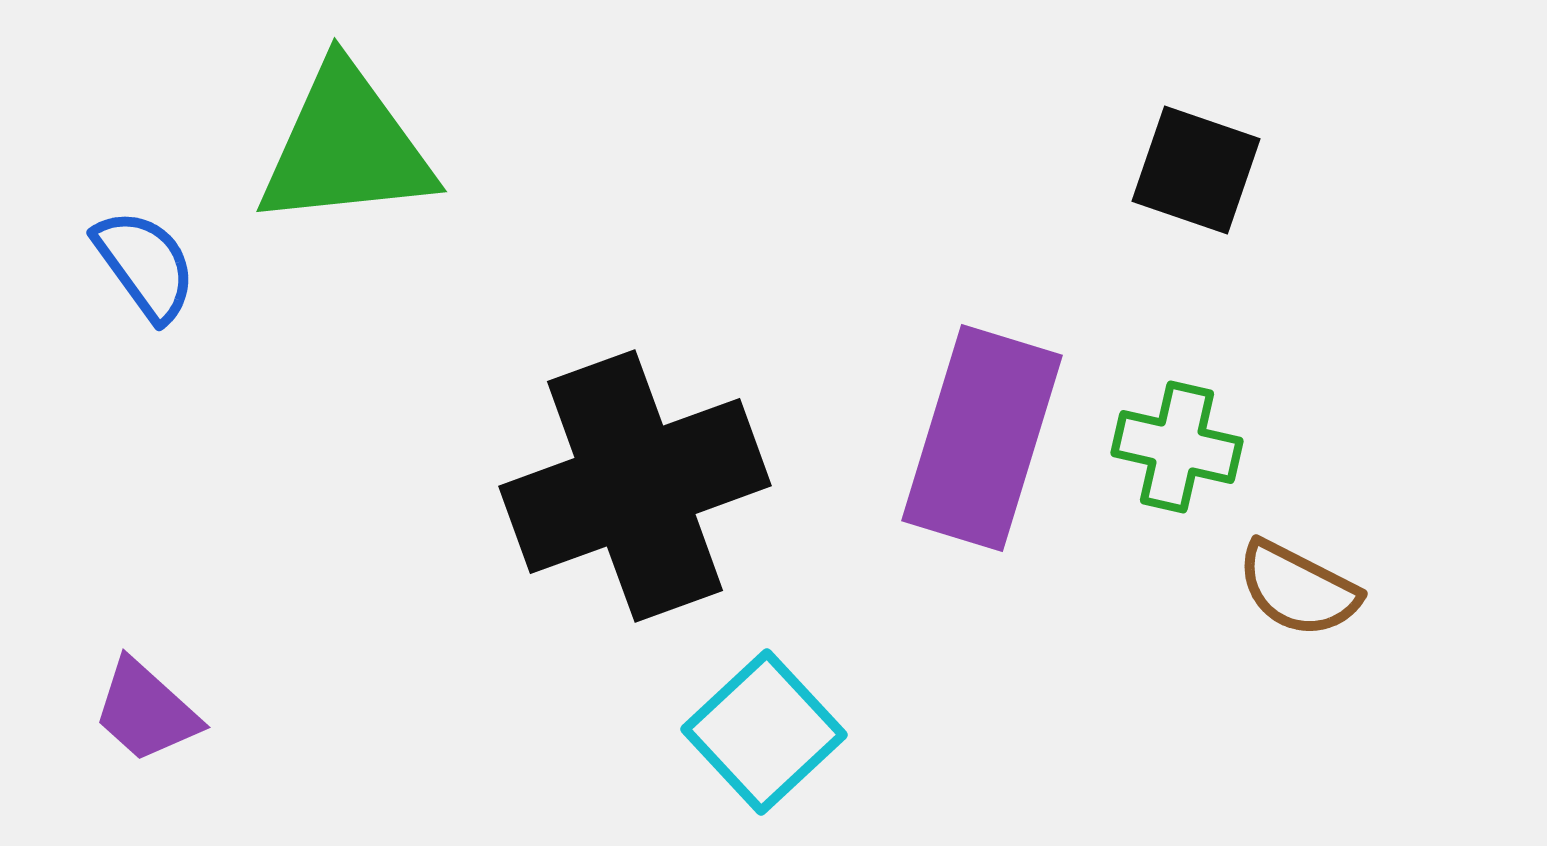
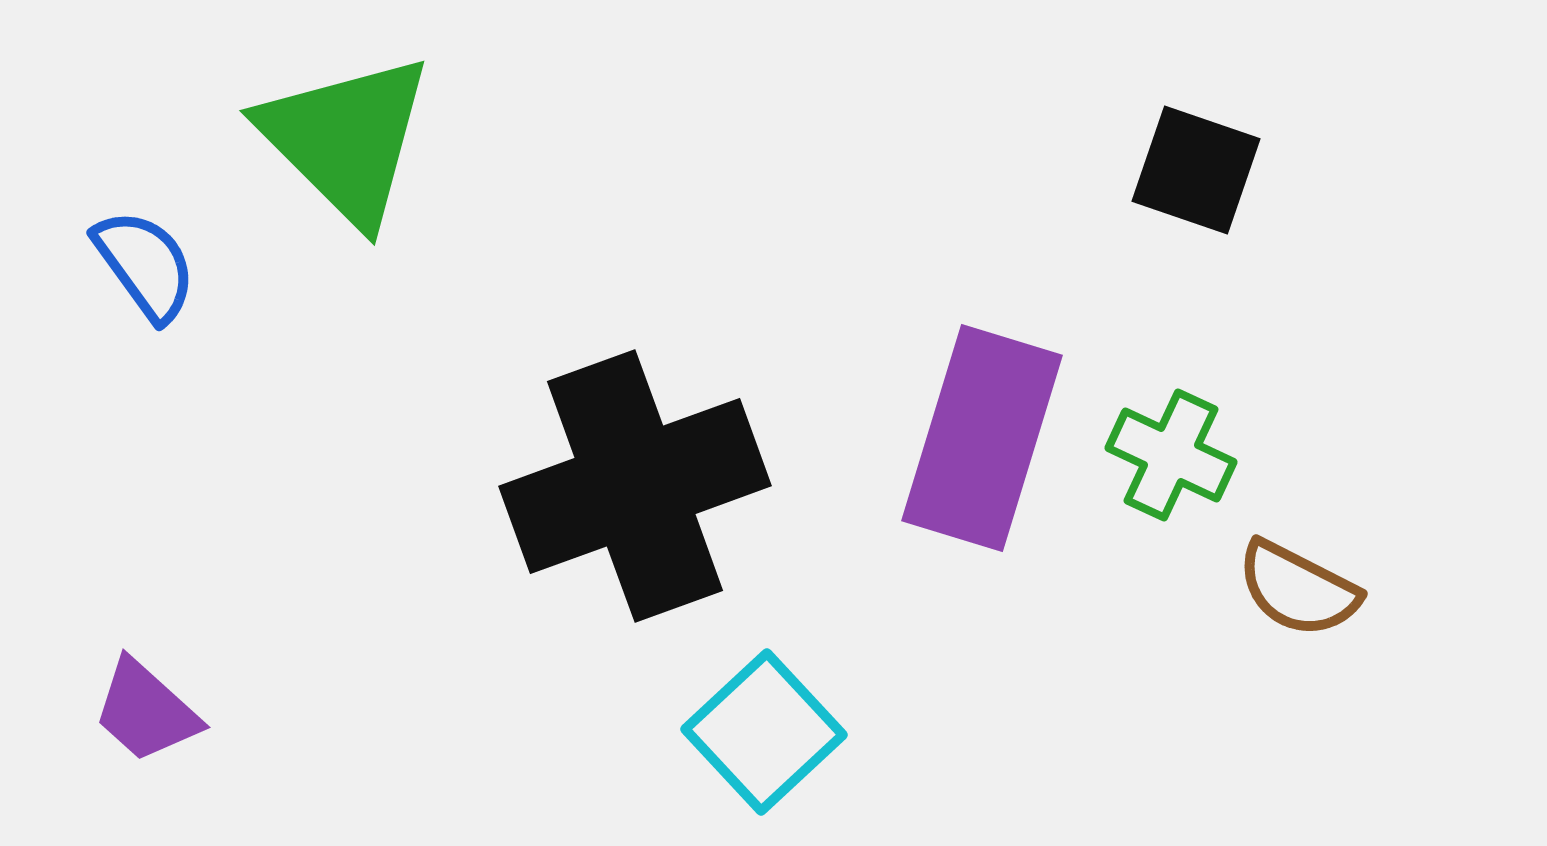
green triangle: moved 8 px up; rotated 51 degrees clockwise
green cross: moved 6 px left, 8 px down; rotated 12 degrees clockwise
